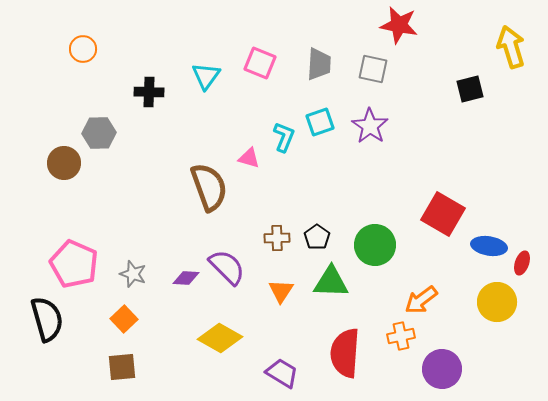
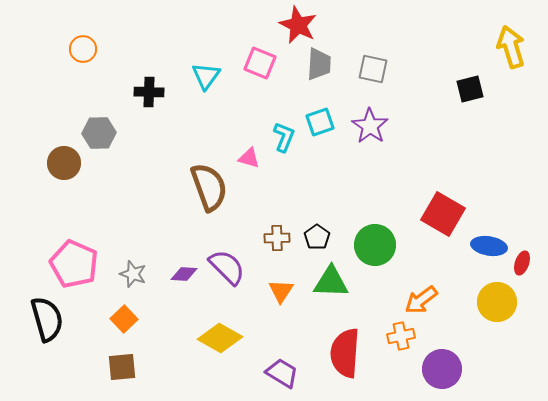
red star: moved 101 px left; rotated 15 degrees clockwise
purple diamond: moved 2 px left, 4 px up
